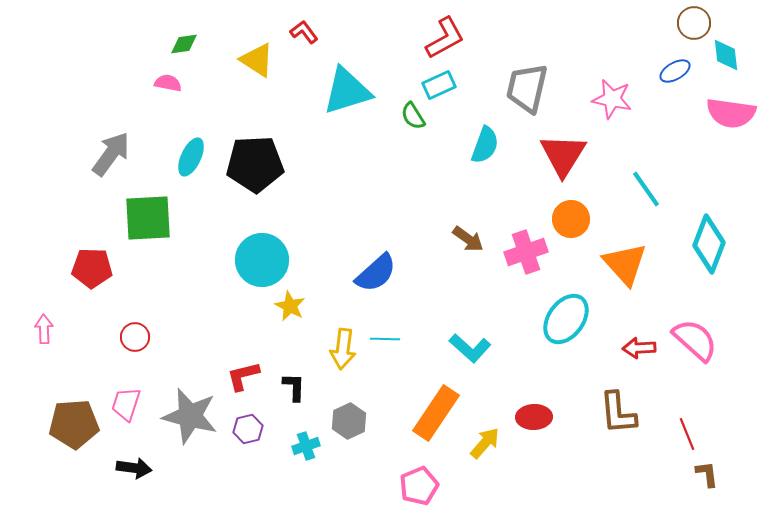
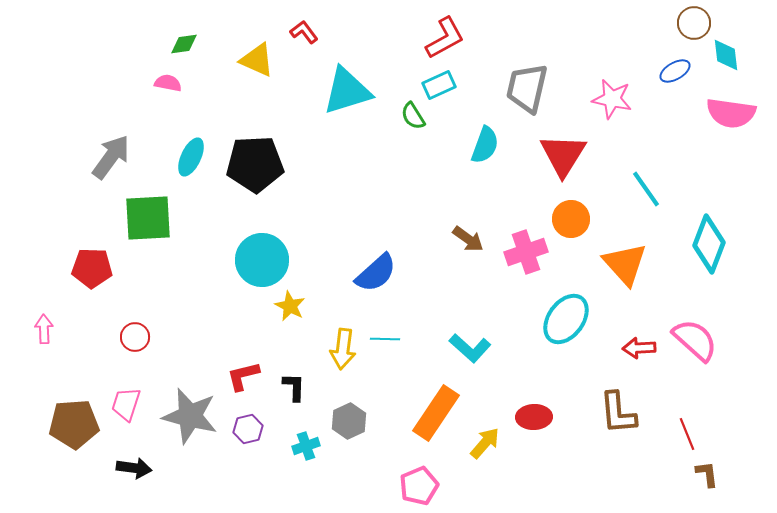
yellow triangle at (257, 60): rotated 9 degrees counterclockwise
gray arrow at (111, 154): moved 3 px down
